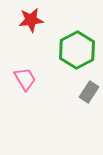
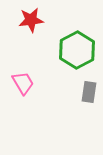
pink trapezoid: moved 2 px left, 4 px down
gray rectangle: rotated 25 degrees counterclockwise
